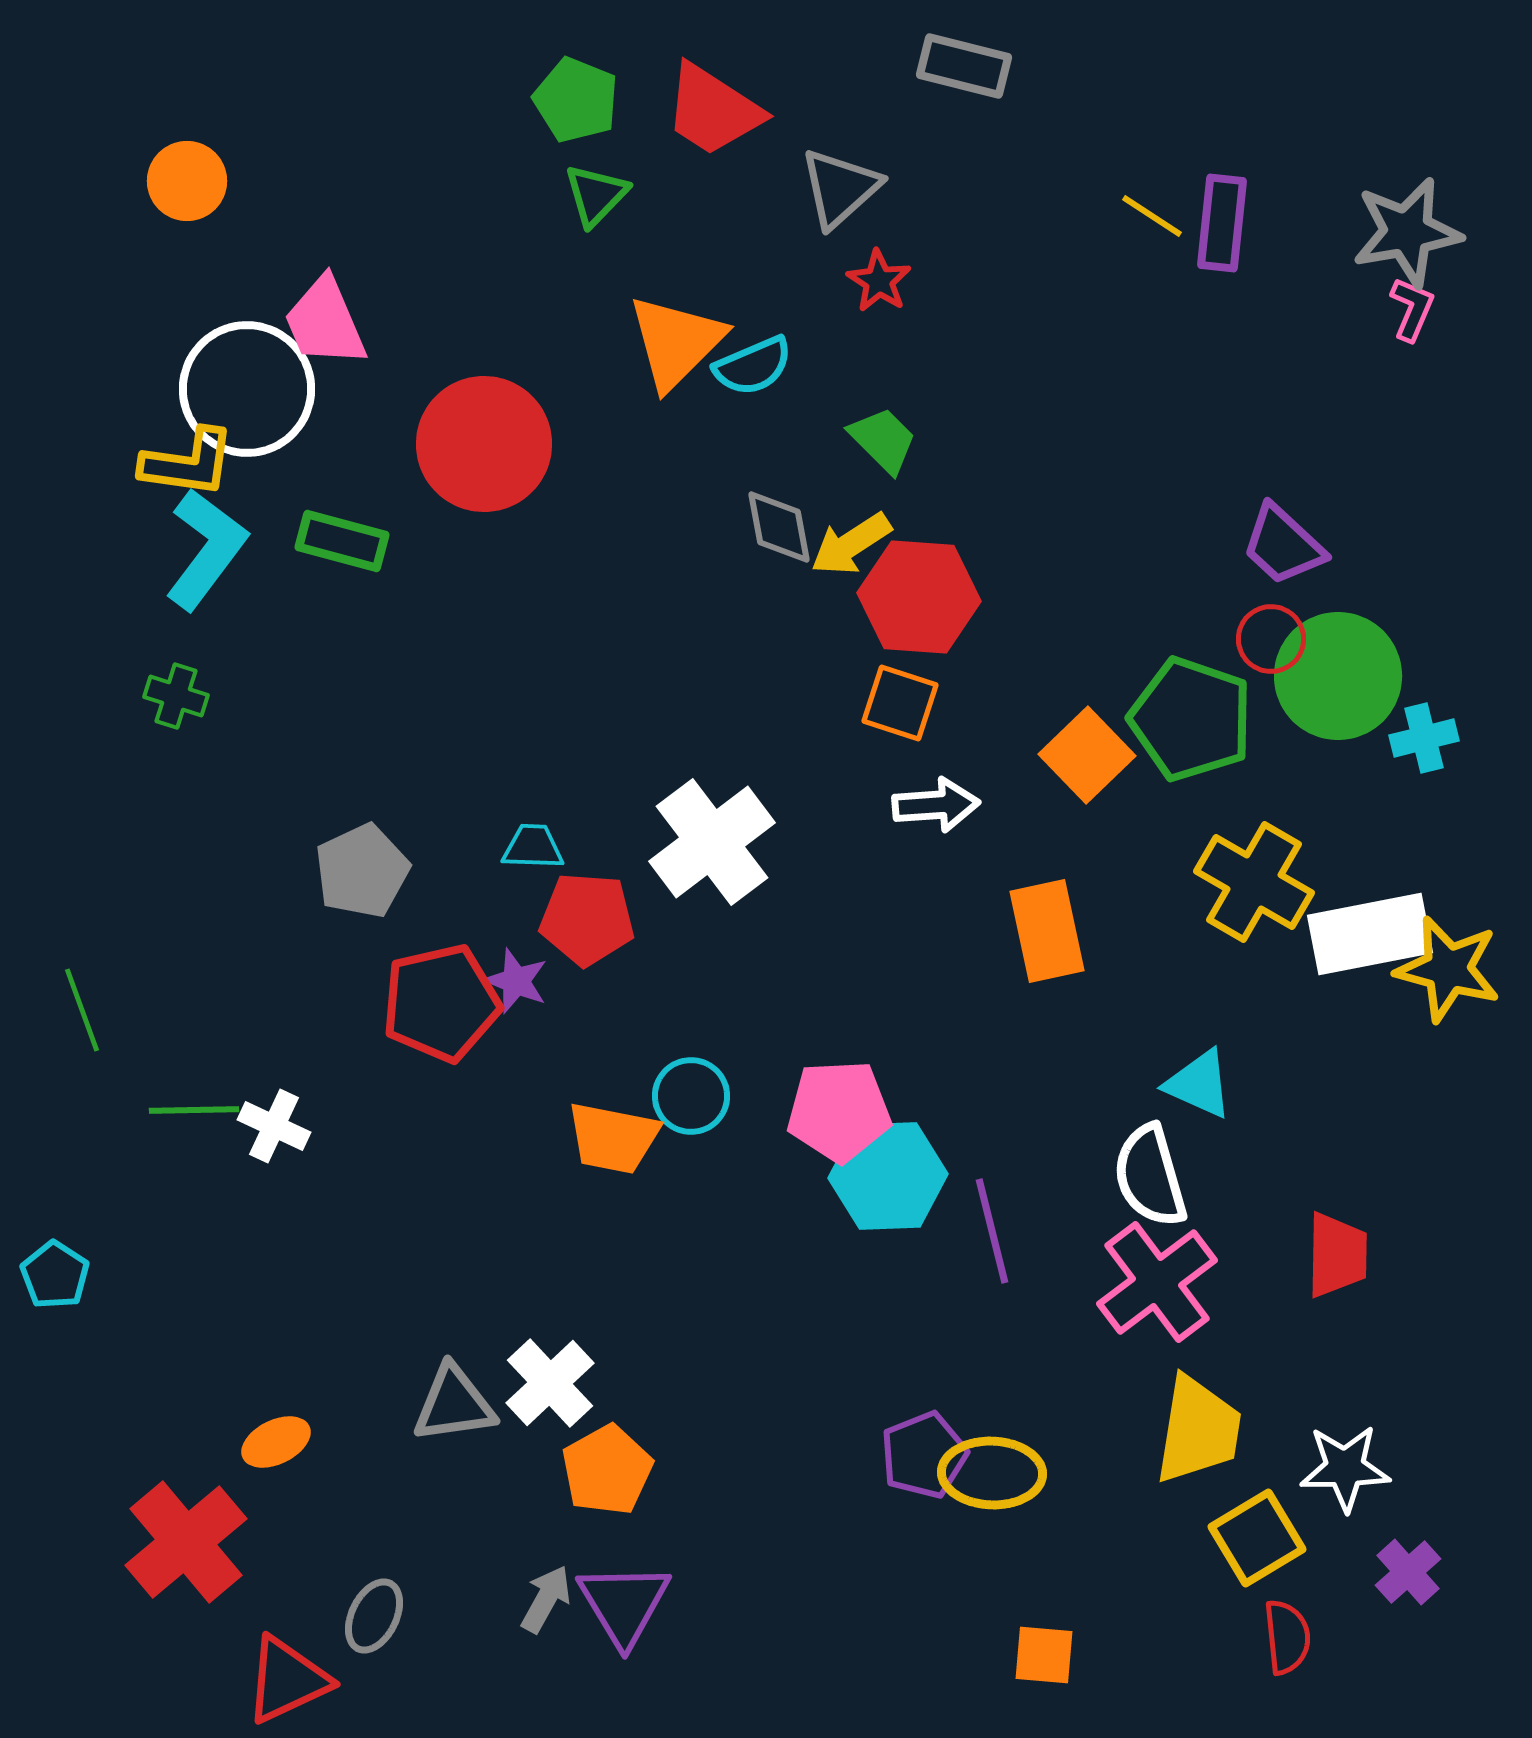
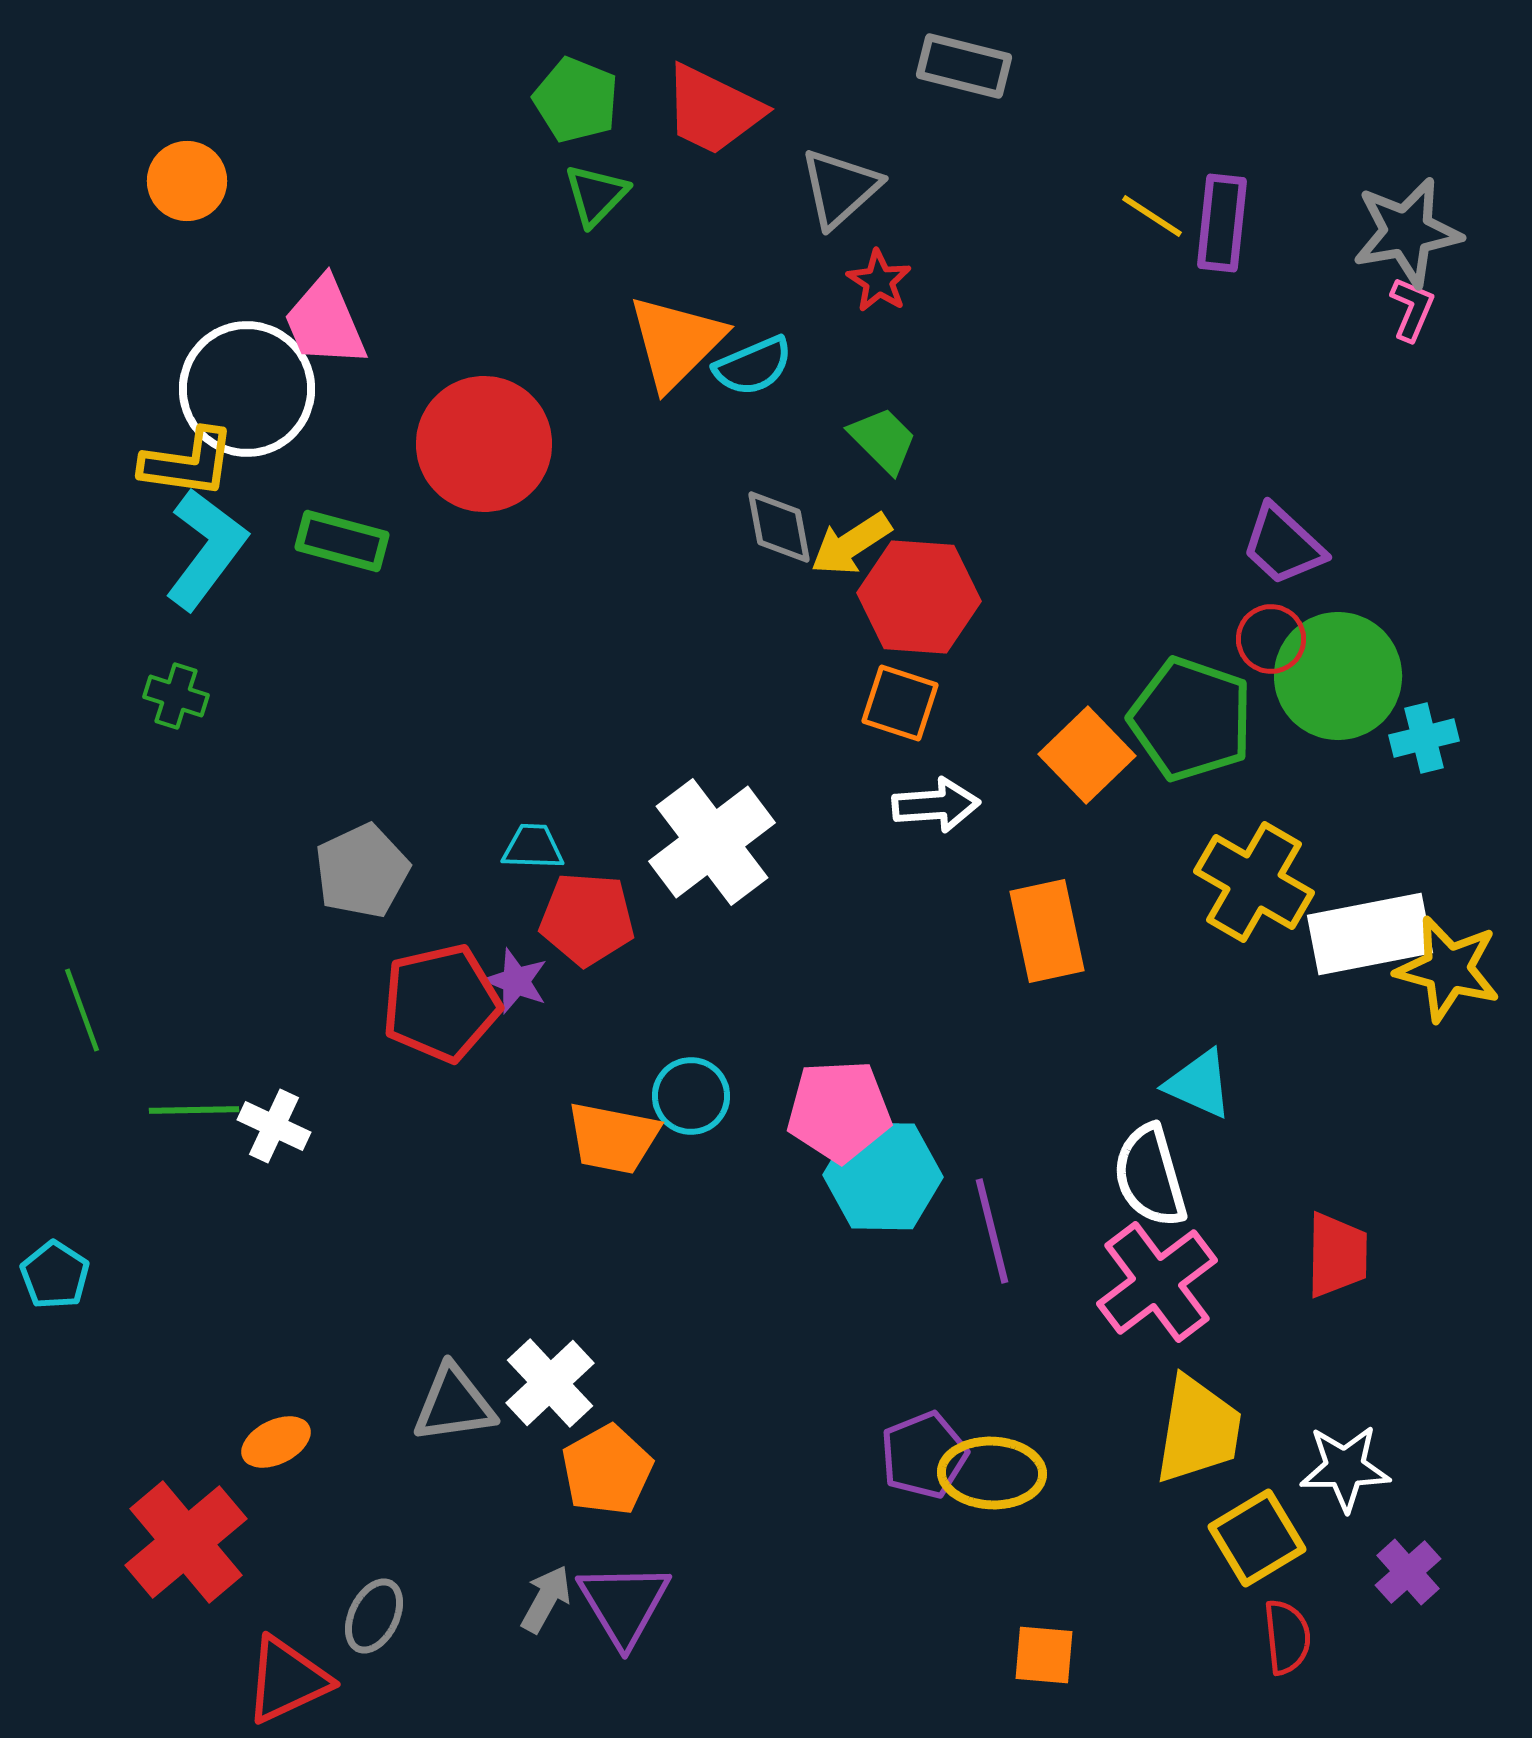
red trapezoid at (713, 110): rotated 7 degrees counterclockwise
cyan hexagon at (888, 1176): moved 5 px left; rotated 3 degrees clockwise
